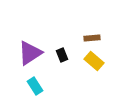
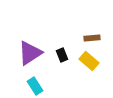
yellow rectangle: moved 5 px left
